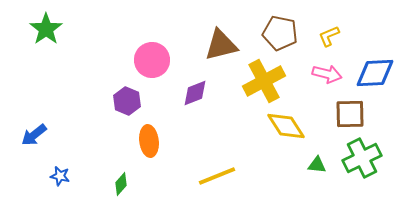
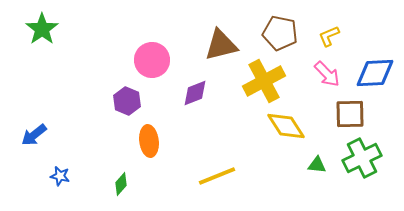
green star: moved 4 px left
pink arrow: rotated 32 degrees clockwise
